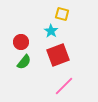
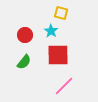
yellow square: moved 1 px left, 1 px up
red circle: moved 4 px right, 7 px up
red square: rotated 20 degrees clockwise
